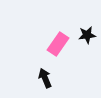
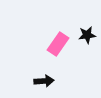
black arrow: moved 1 px left, 3 px down; rotated 108 degrees clockwise
